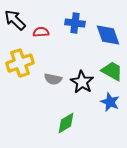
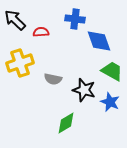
blue cross: moved 4 px up
blue diamond: moved 9 px left, 6 px down
black star: moved 2 px right, 8 px down; rotated 15 degrees counterclockwise
